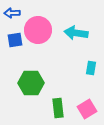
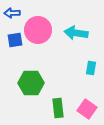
pink square: rotated 24 degrees counterclockwise
